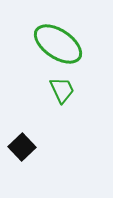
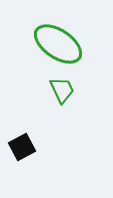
black square: rotated 16 degrees clockwise
